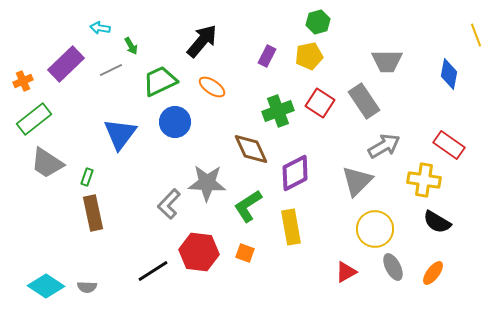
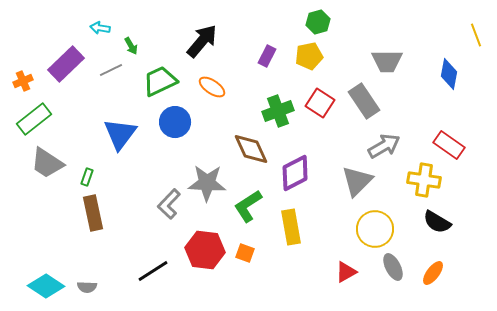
red hexagon at (199, 252): moved 6 px right, 2 px up
